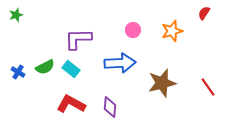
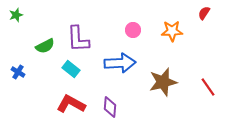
orange star: rotated 15 degrees clockwise
purple L-shape: rotated 92 degrees counterclockwise
green semicircle: moved 21 px up
brown star: moved 1 px right, 1 px up
